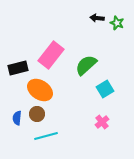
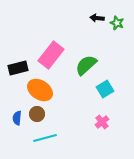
cyan line: moved 1 px left, 2 px down
